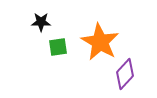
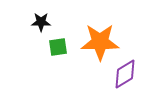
orange star: rotated 30 degrees counterclockwise
purple diamond: rotated 16 degrees clockwise
